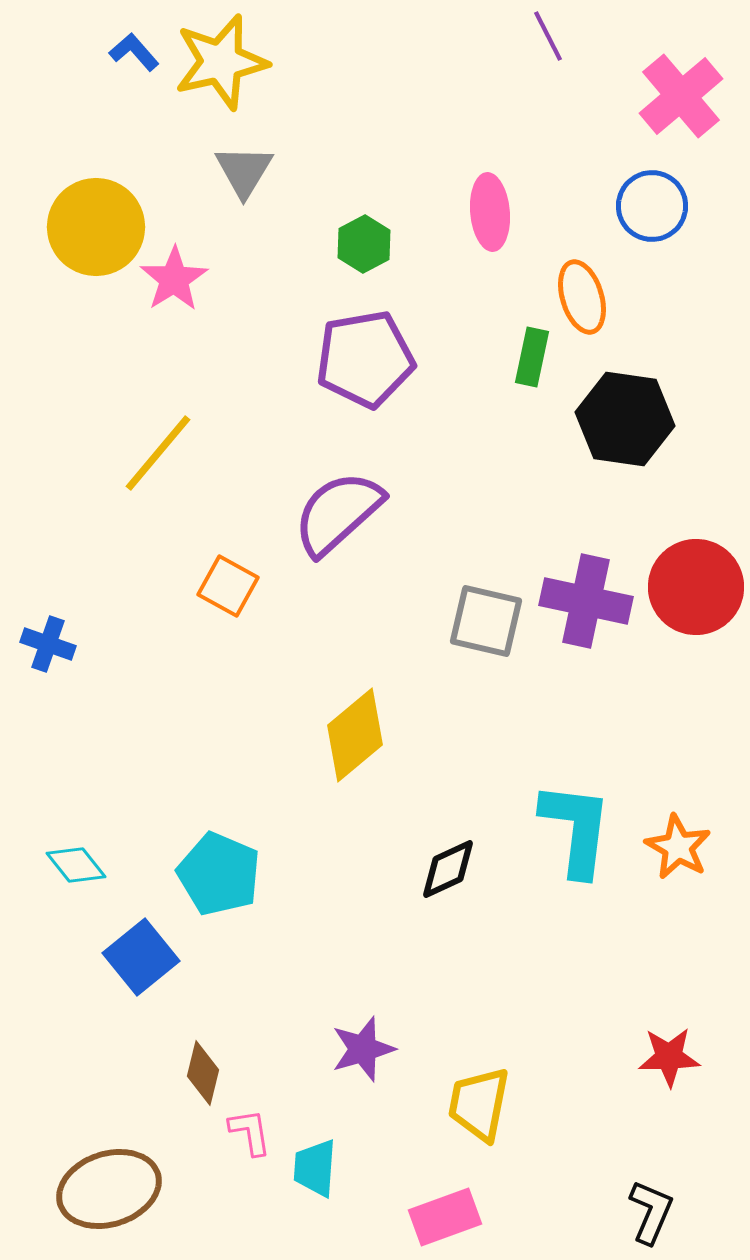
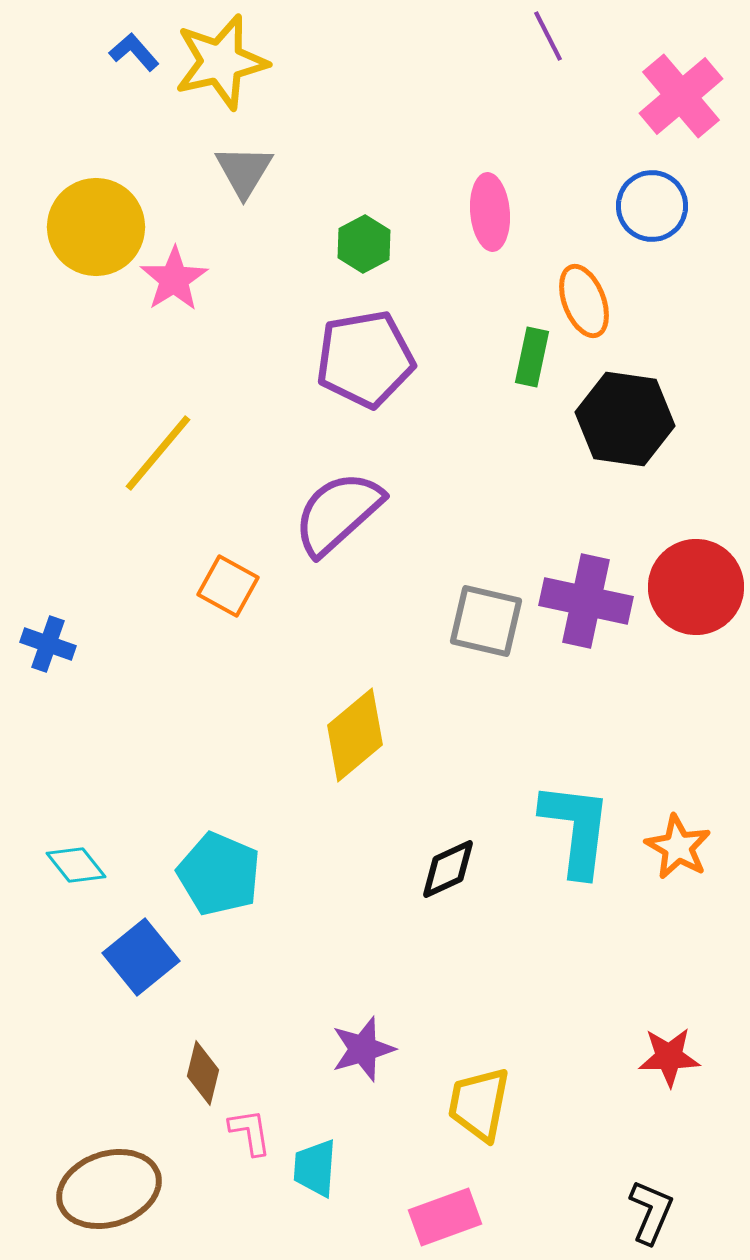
orange ellipse: moved 2 px right, 4 px down; rotated 4 degrees counterclockwise
